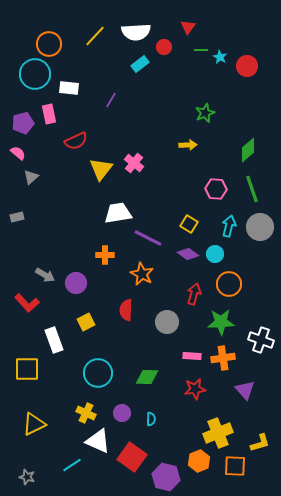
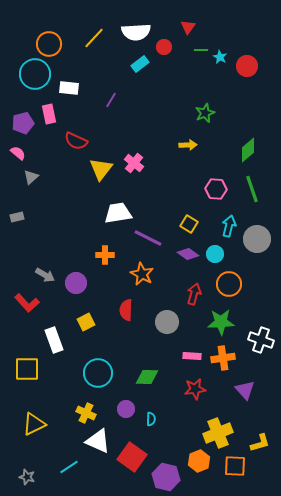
yellow line at (95, 36): moved 1 px left, 2 px down
red semicircle at (76, 141): rotated 50 degrees clockwise
gray circle at (260, 227): moved 3 px left, 12 px down
purple circle at (122, 413): moved 4 px right, 4 px up
cyan line at (72, 465): moved 3 px left, 2 px down
